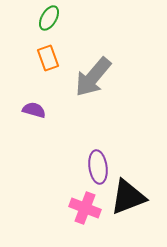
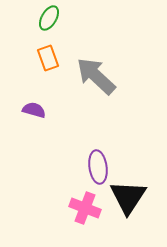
gray arrow: moved 3 px right, 1 px up; rotated 93 degrees clockwise
black triangle: rotated 36 degrees counterclockwise
